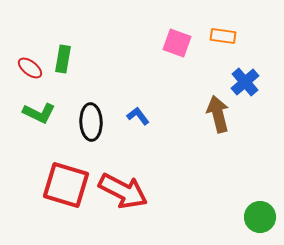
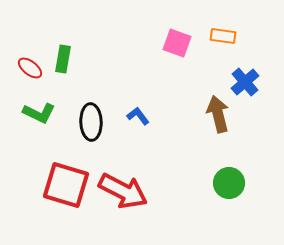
green circle: moved 31 px left, 34 px up
